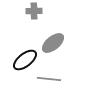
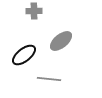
gray ellipse: moved 8 px right, 2 px up
black ellipse: moved 1 px left, 5 px up
